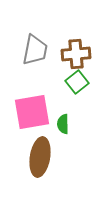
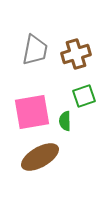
brown cross: rotated 12 degrees counterclockwise
green square: moved 7 px right, 14 px down; rotated 20 degrees clockwise
green semicircle: moved 2 px right, 3 px up
brown ellipse: rotated 51 degrees clockwise
